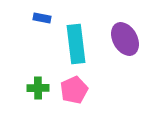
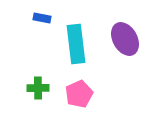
pink pentagon: moved 5 px right, 4 px down
